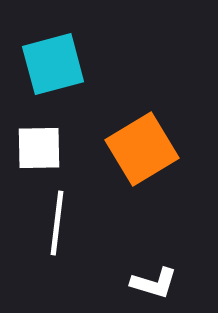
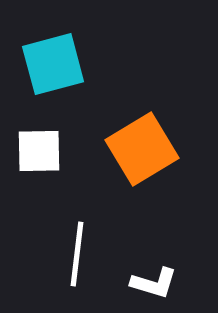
white square: moved 3 px down
white line: moved 20 px right, 31 px down
